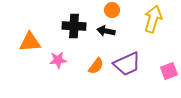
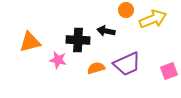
orange circle: moved 14 px right
yellow arrow: rotated 52 degrees clockwise
black cross: moved 4 px right, 14 px down
orange triangle: rotated 10 degrees counterclockwise
pink star: rotated 18 degrees clockwise
orange semicircle: moved 2 px down; rotated 144 degrees counterclockwise
